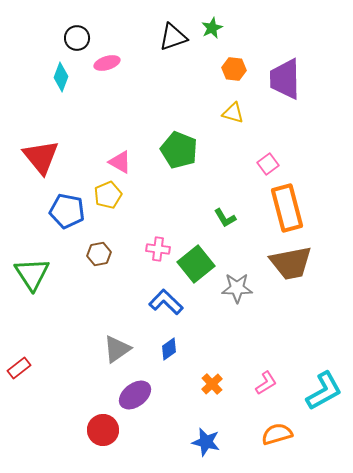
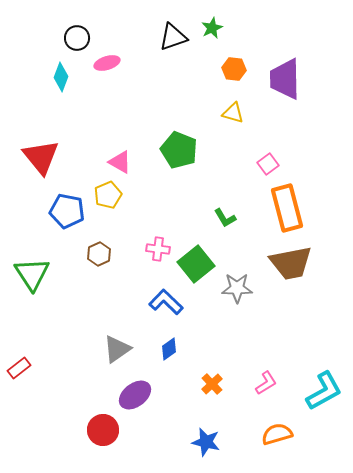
brown hexagon: rotated 15 degrees counterclockwise
